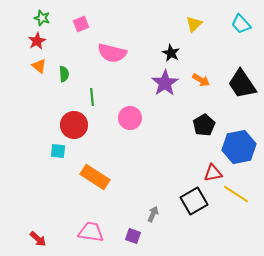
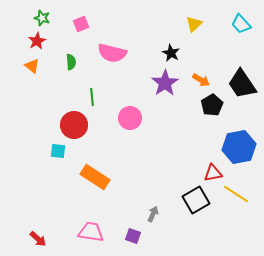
orange triangle: moved 7 px left
green semicircle: moved 7 px right, 12 px up
black pentagon: moved 8 px right, 20 px up
black square: moved 2 px right, 1 px up
